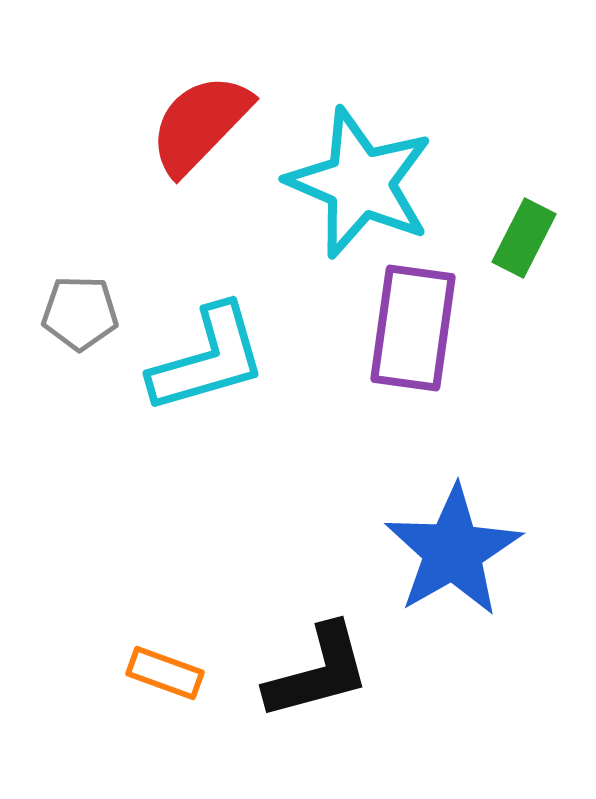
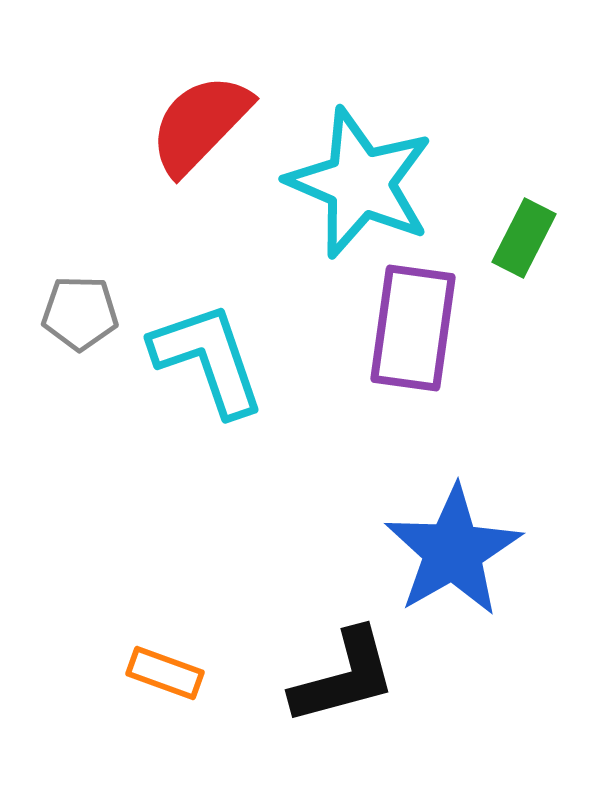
cyan L-shape: rotated 93 degrees counterclockwise
black L-shape: moved 26 px right, 5 px down
